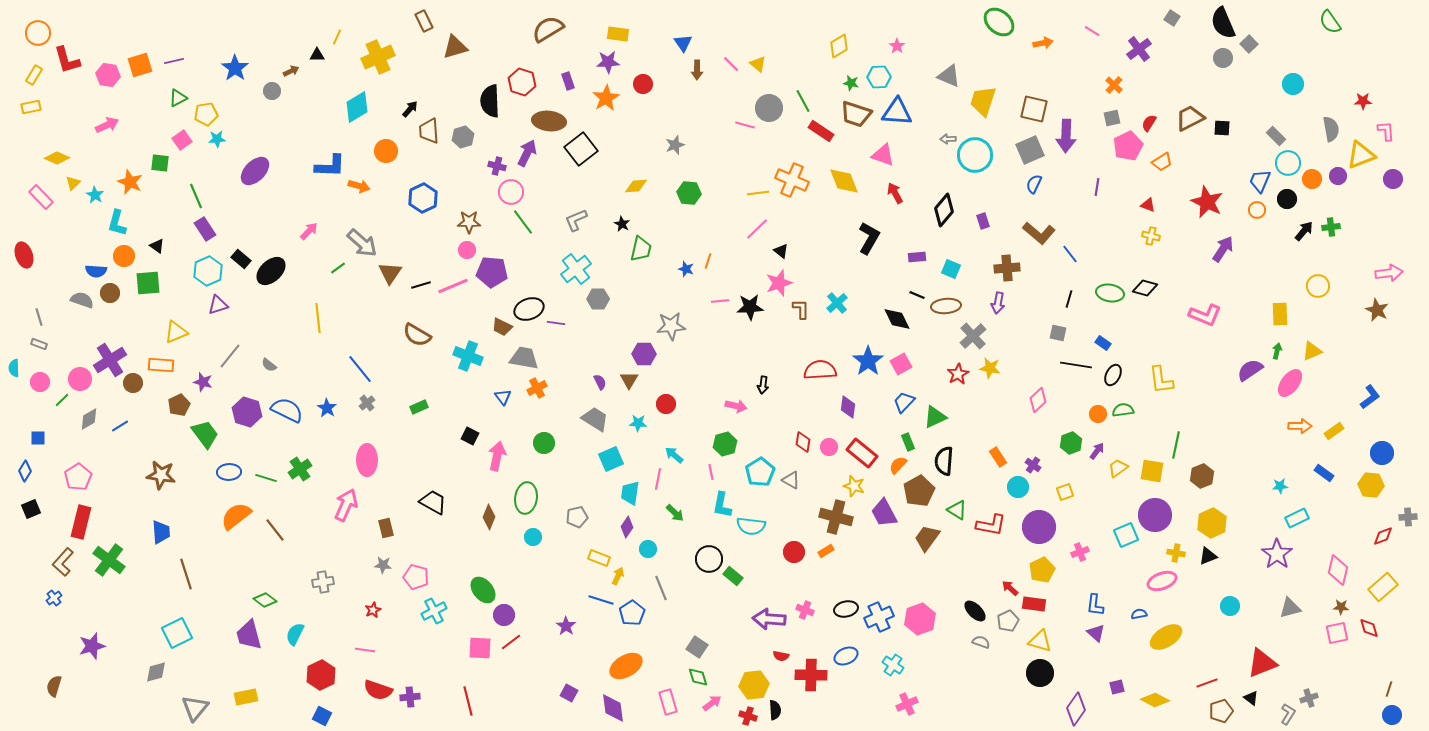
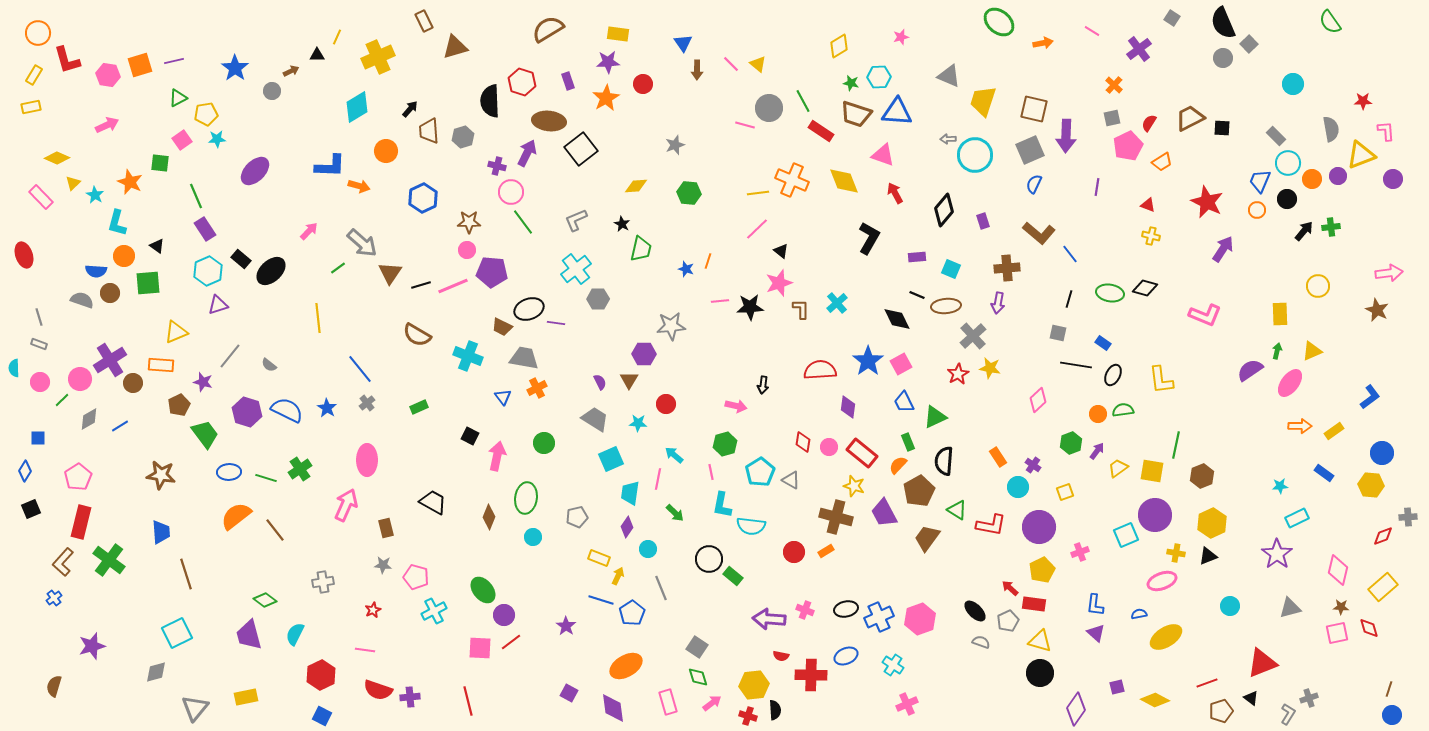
pink star at (897, 46): moved 4 px right, 9 px up; rotated 21 degrees clockwise
blue trapezoid at (904, 402): rotated 70 degrees counterclockwise
